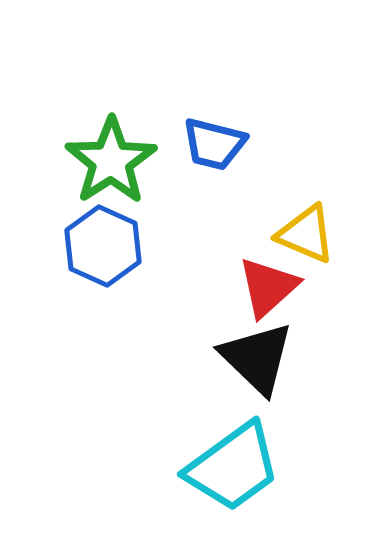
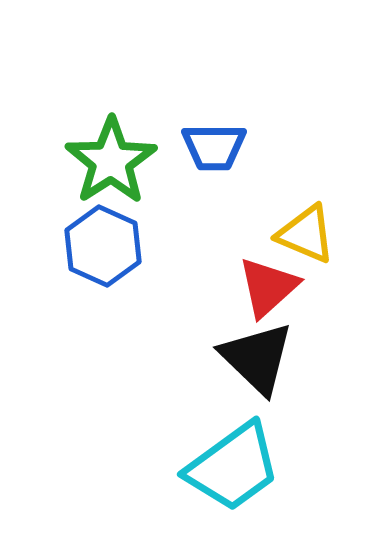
blue trapezoid: moved 3 px down; rotated 14 degrees counterclockwise
